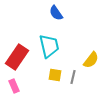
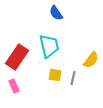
gray line: moved 1 px down
